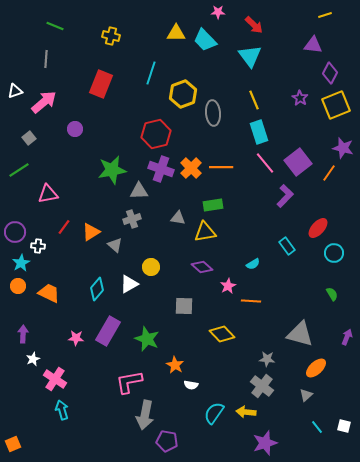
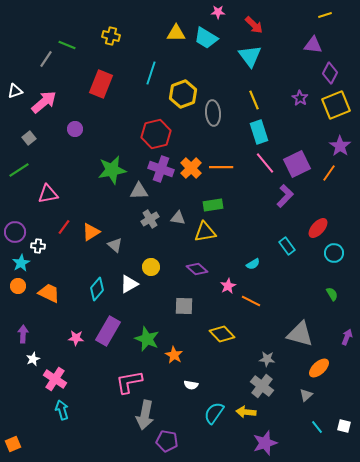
green line at (55, 26): moved 12 px right, 19 px down
cyan trapezoid at (205, 40): moved 1 px right, 2 px up; rotated 15 degrees counterclockwise
gray line at (46, 59): rotated 30 degrees clockwise
purple star at (343, 148): moved 3 px left, 2 px up; rotated 20 degrees clockwise
purple square at (298, 162): moved 1 px left, 2 px down; rotated 12 degrees clockwise
gray cross at (132, 219): moved 18 px right; rotated 12 degrees counterclockwise
purple diamond at (202, 267): moved 5 px left, 2 px down
orange line at (251, 301): rotated 24 degrees clockwise
orange star at (175, 365): moved 1 px left, 10 px up
orange ellipse at (316, 368): moved 3 px right
